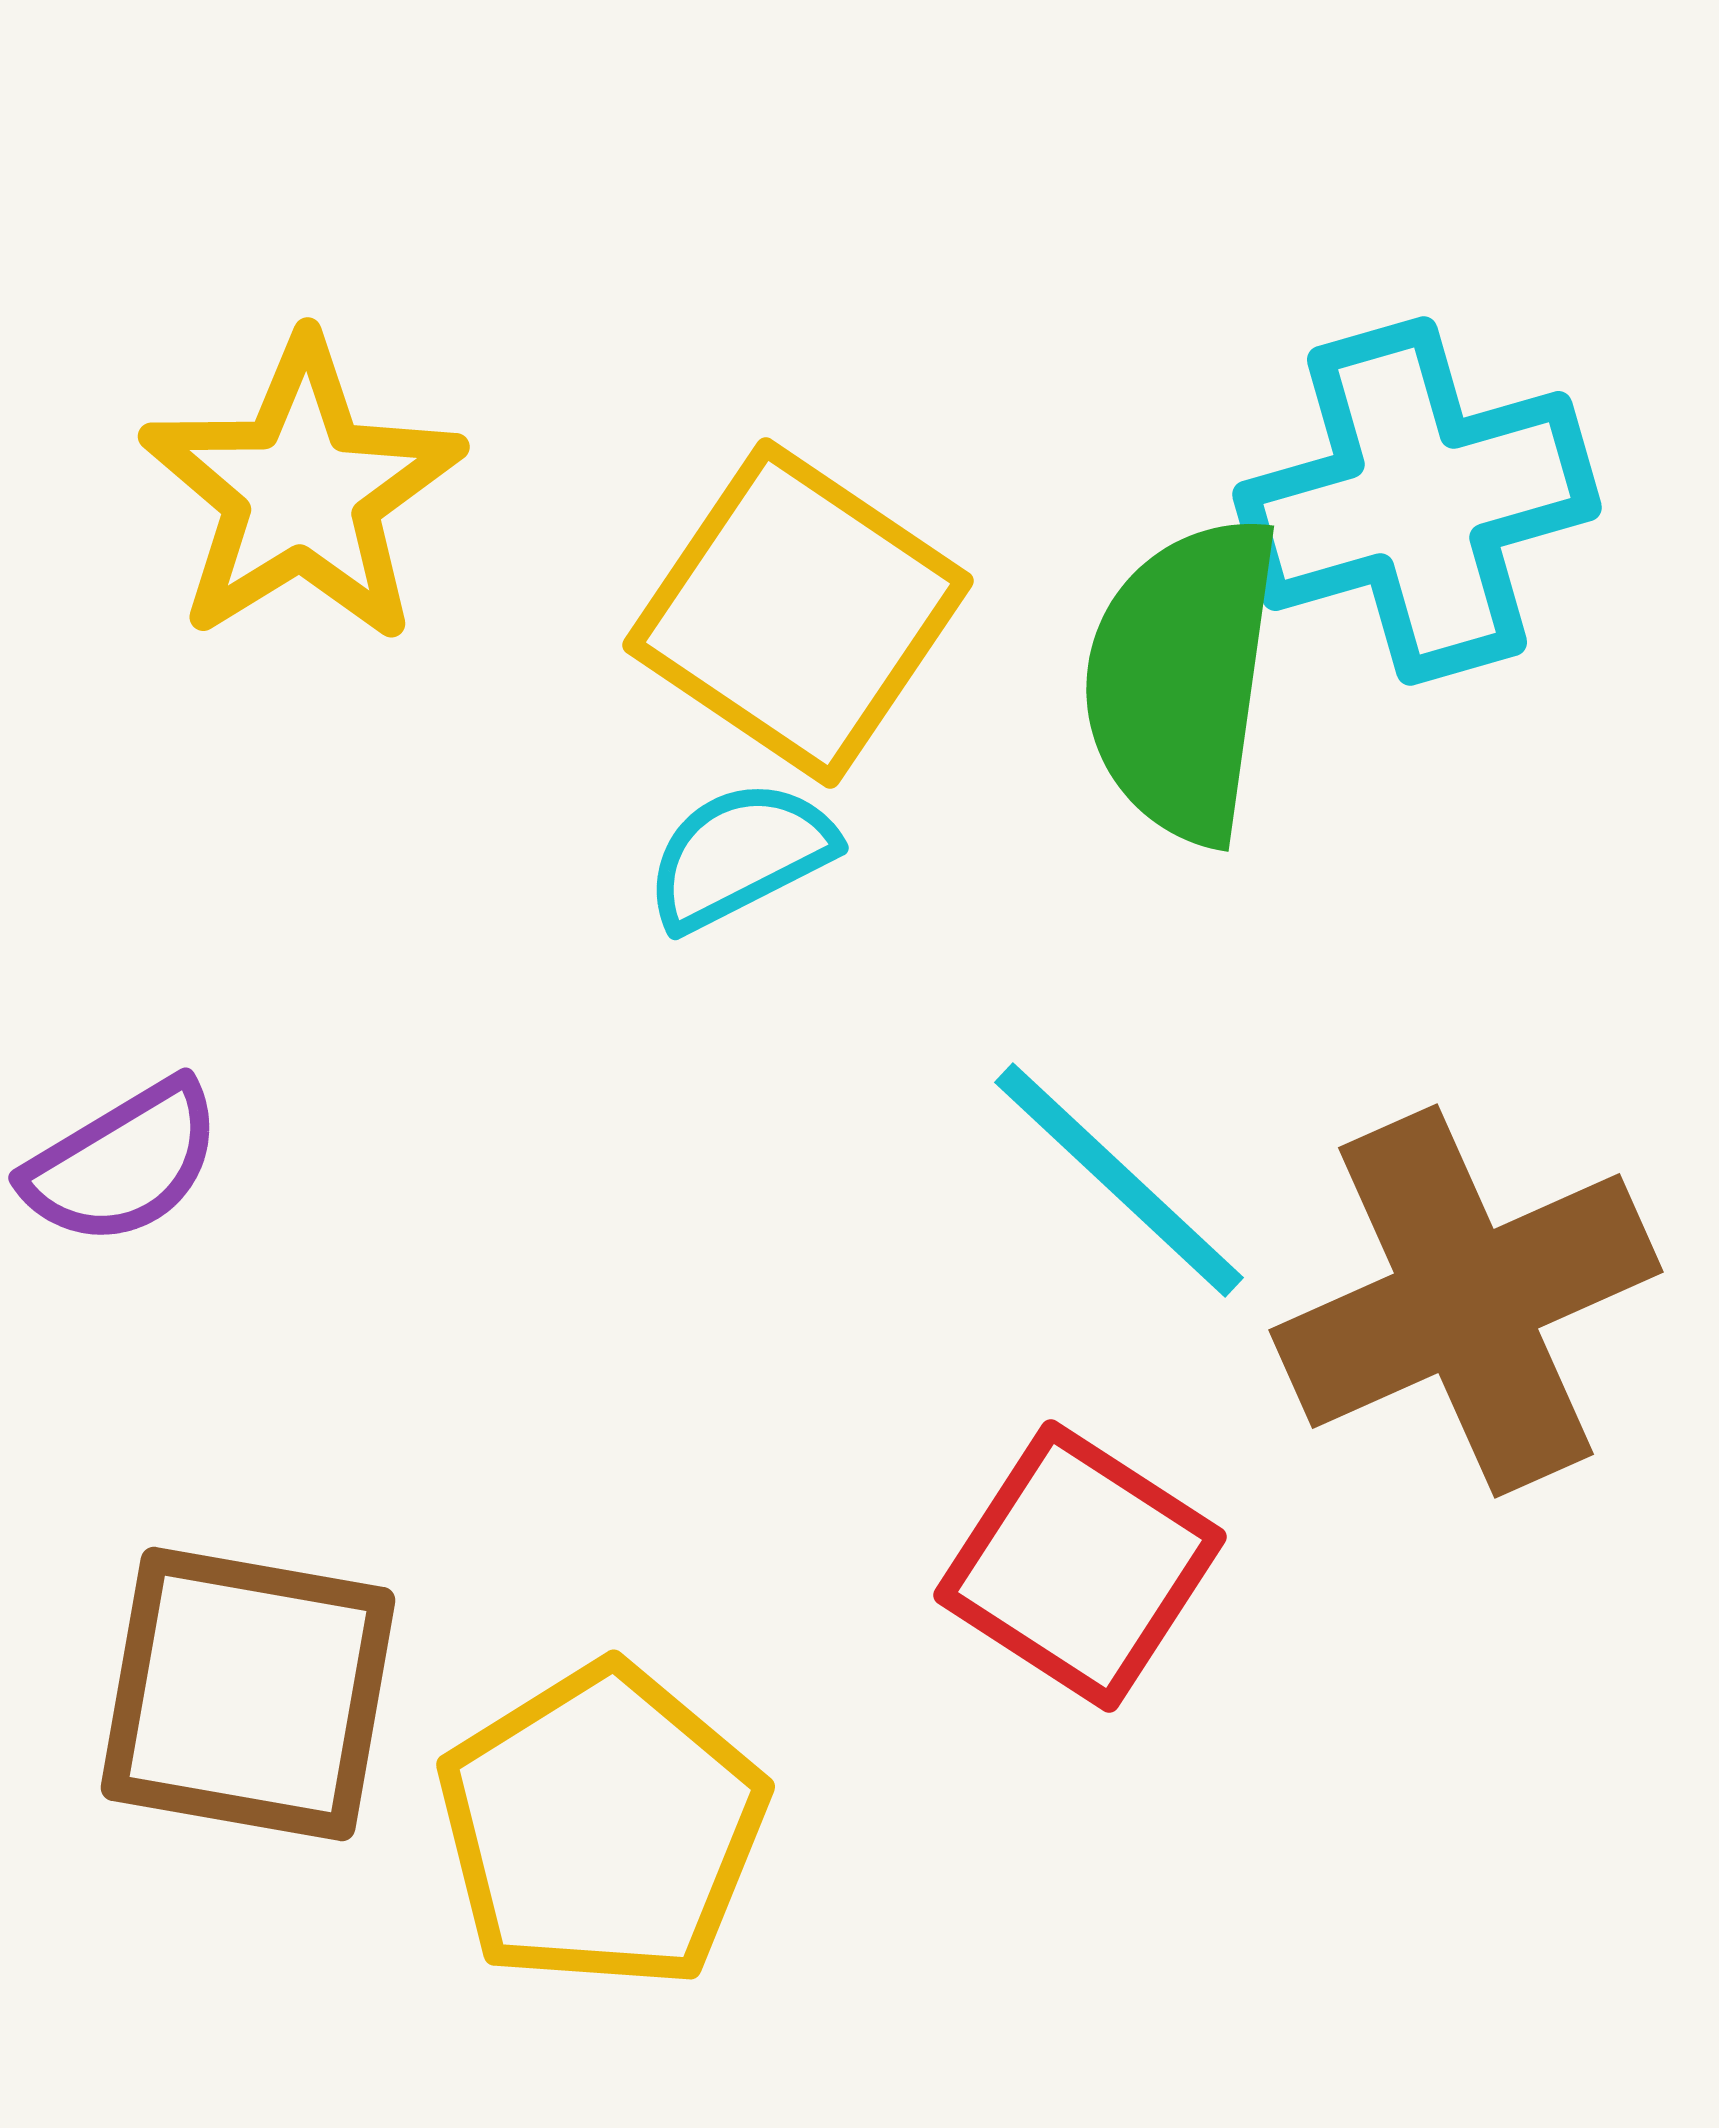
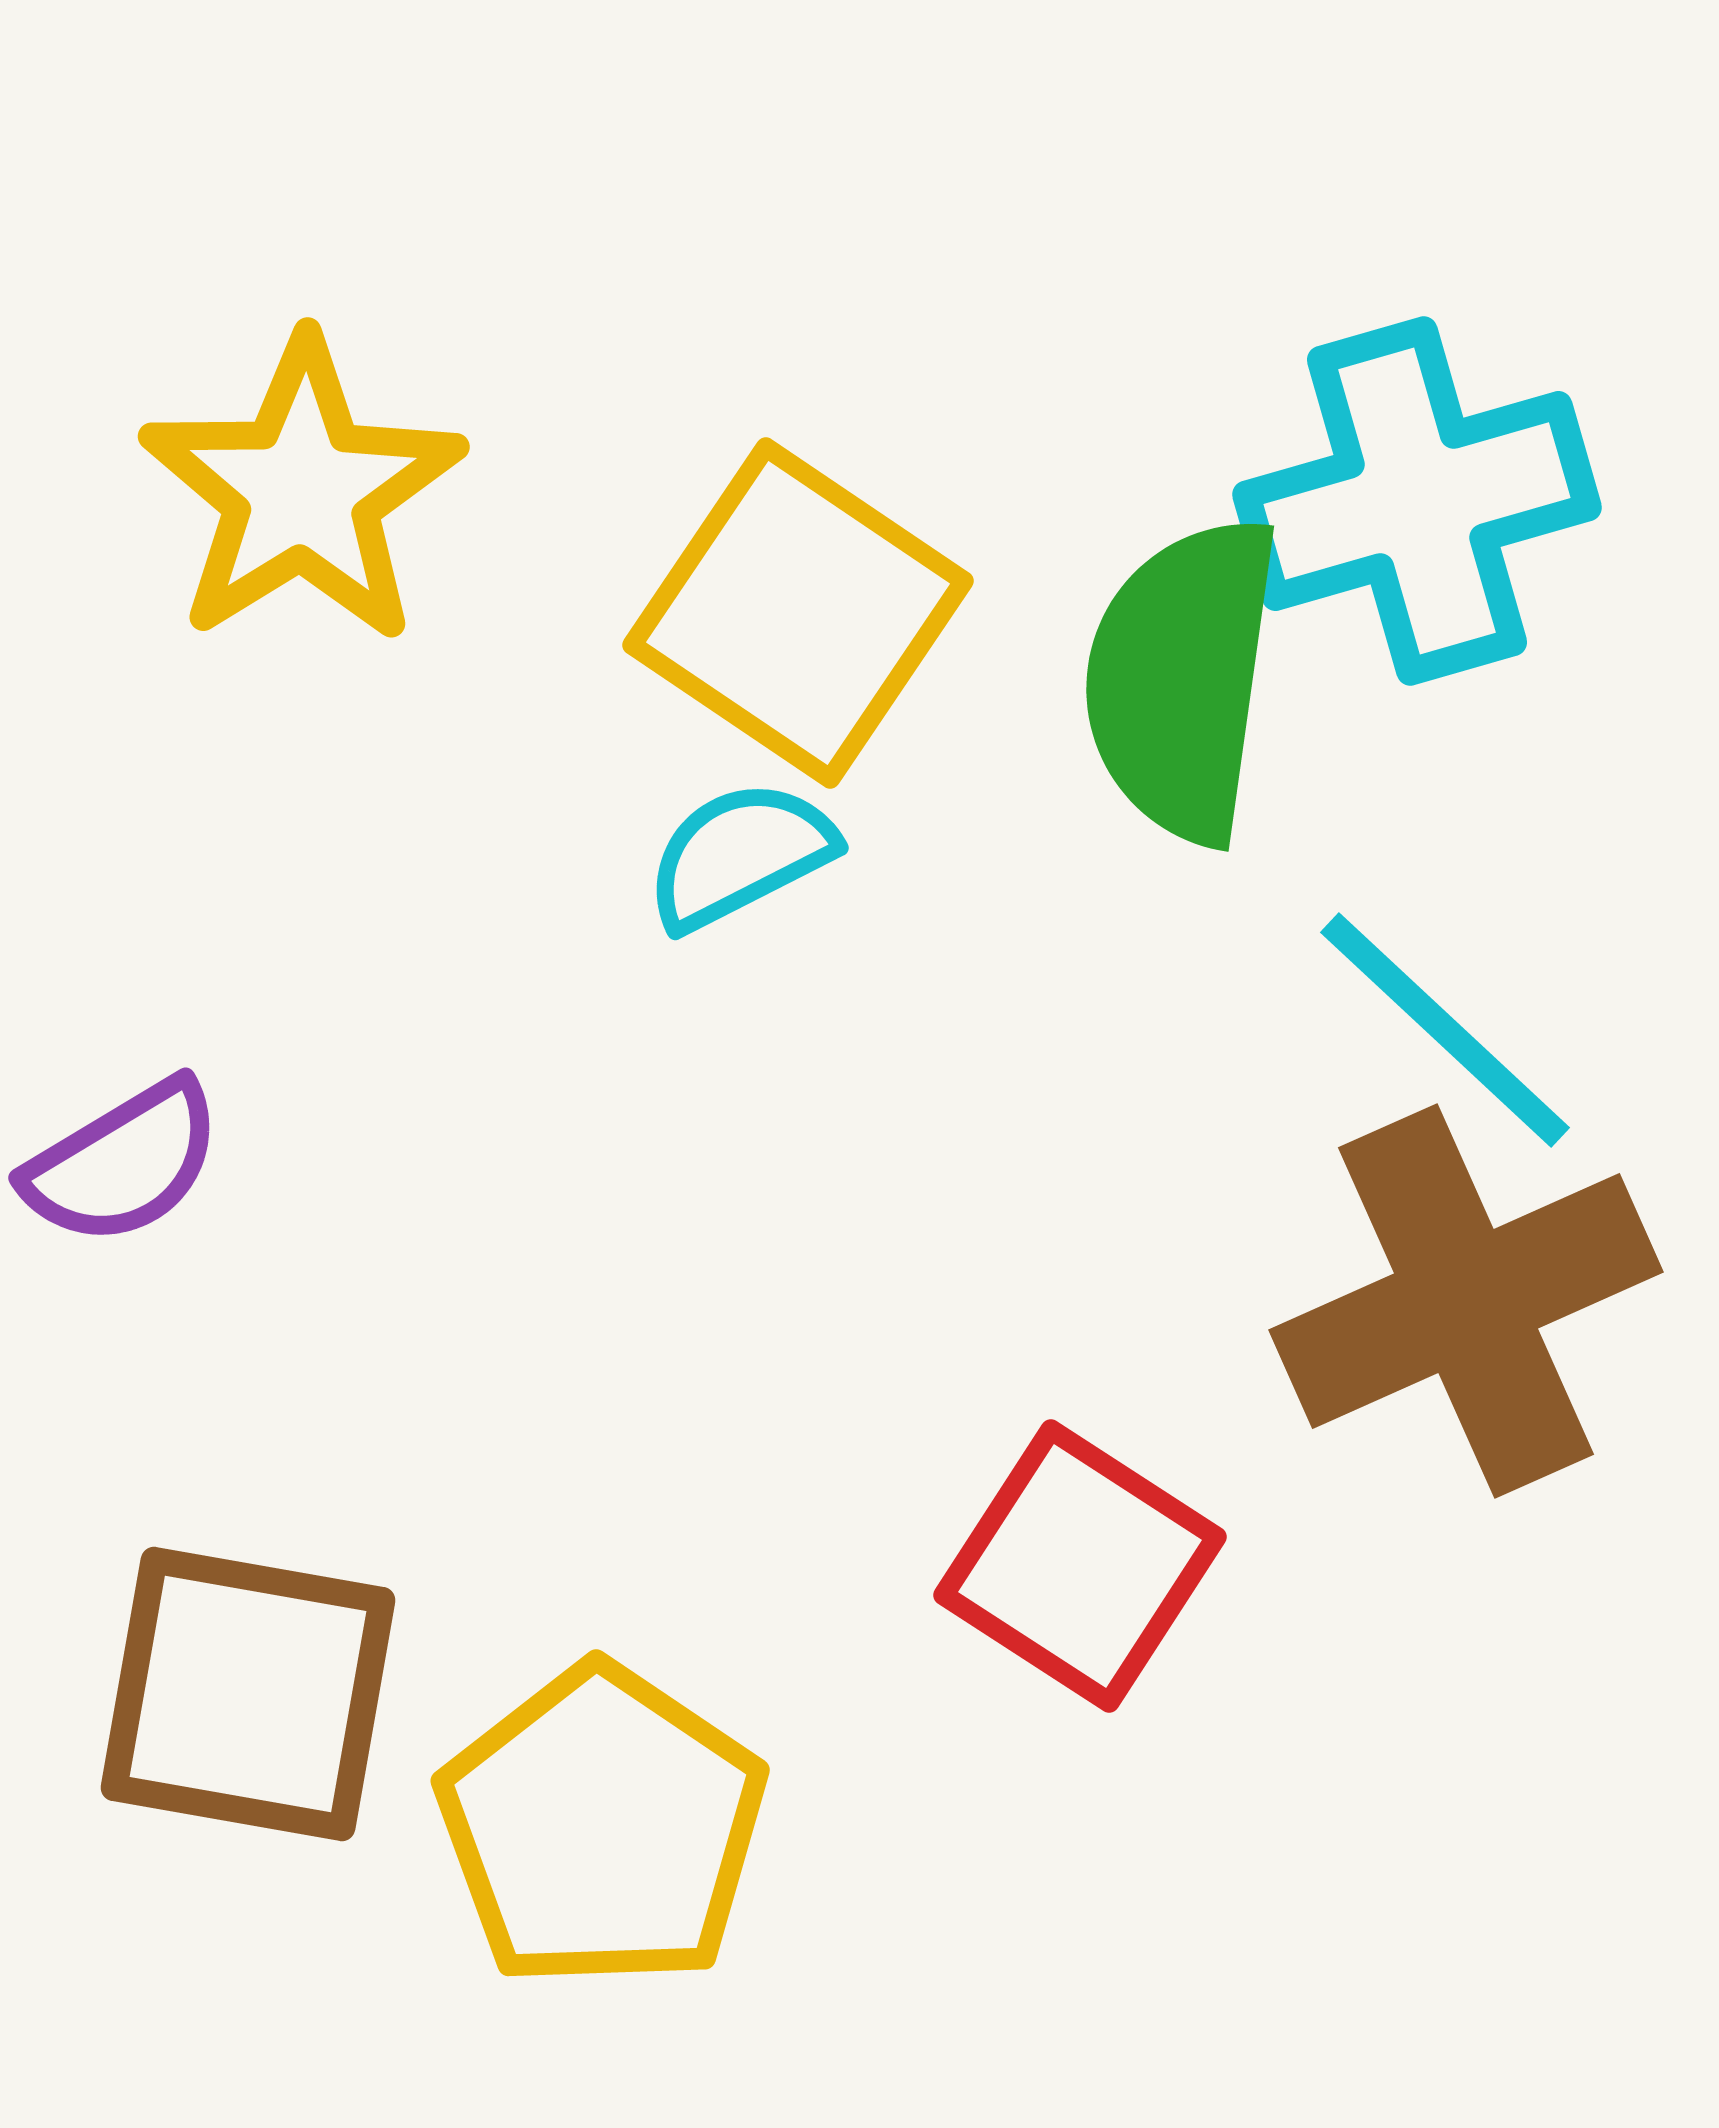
cyan line: moved 326 px right, 150 px up
yellow pentagon: rotated 6 degrees counterclockwise
